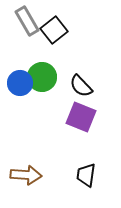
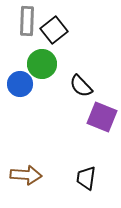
gray rectangle: rotated 32 degrees clockwise
green circle: moved 13 px up
blue circle: moved 1 px down
purple square: moved 21 px right
black trapezoid: moved 3 px down
